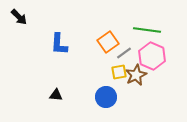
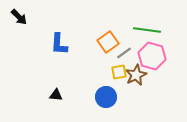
pink hexagon: rotated 8 degrees counterclockwise
